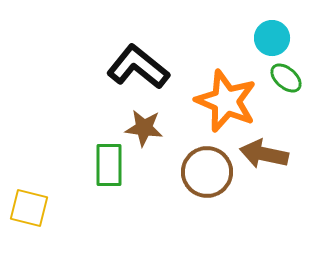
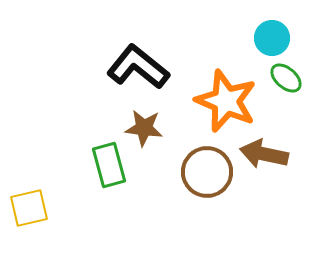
green rectangle: rotated 15 degrees counterclockwise
yellow square: rotated 27 degrees counterclockwise
